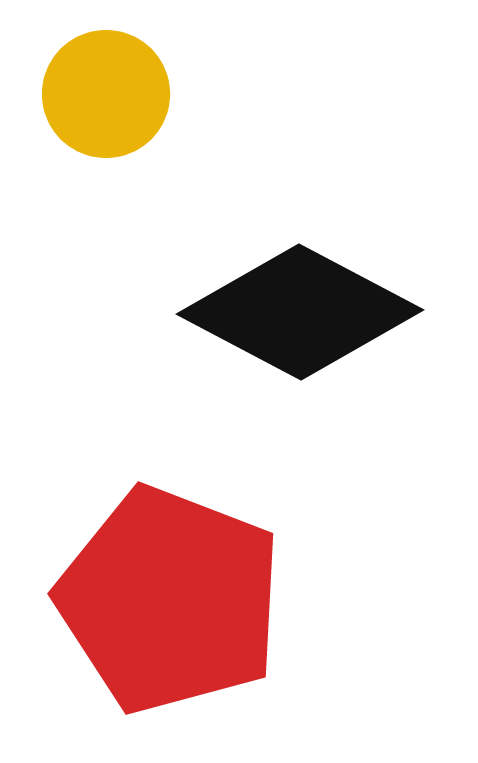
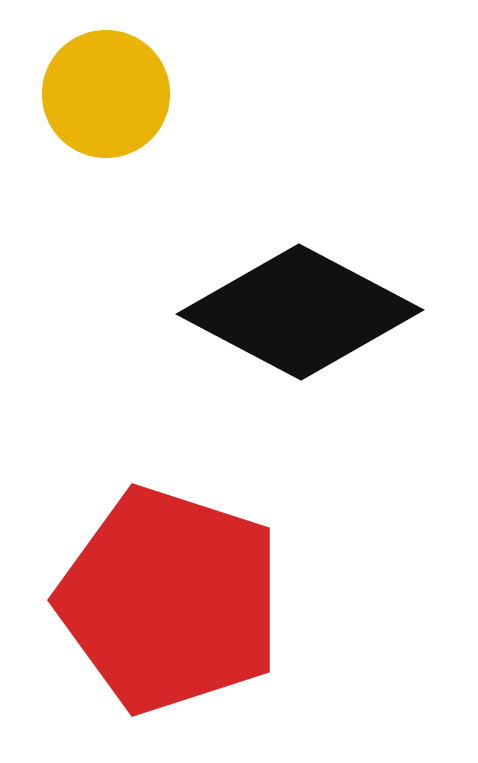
red pentagon: rotated 3 degrees counterclockwise
